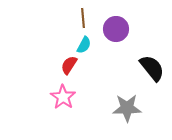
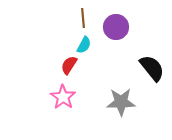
purple circle: moved 2 px up
gray star: moved 6 px left, 6 px up
